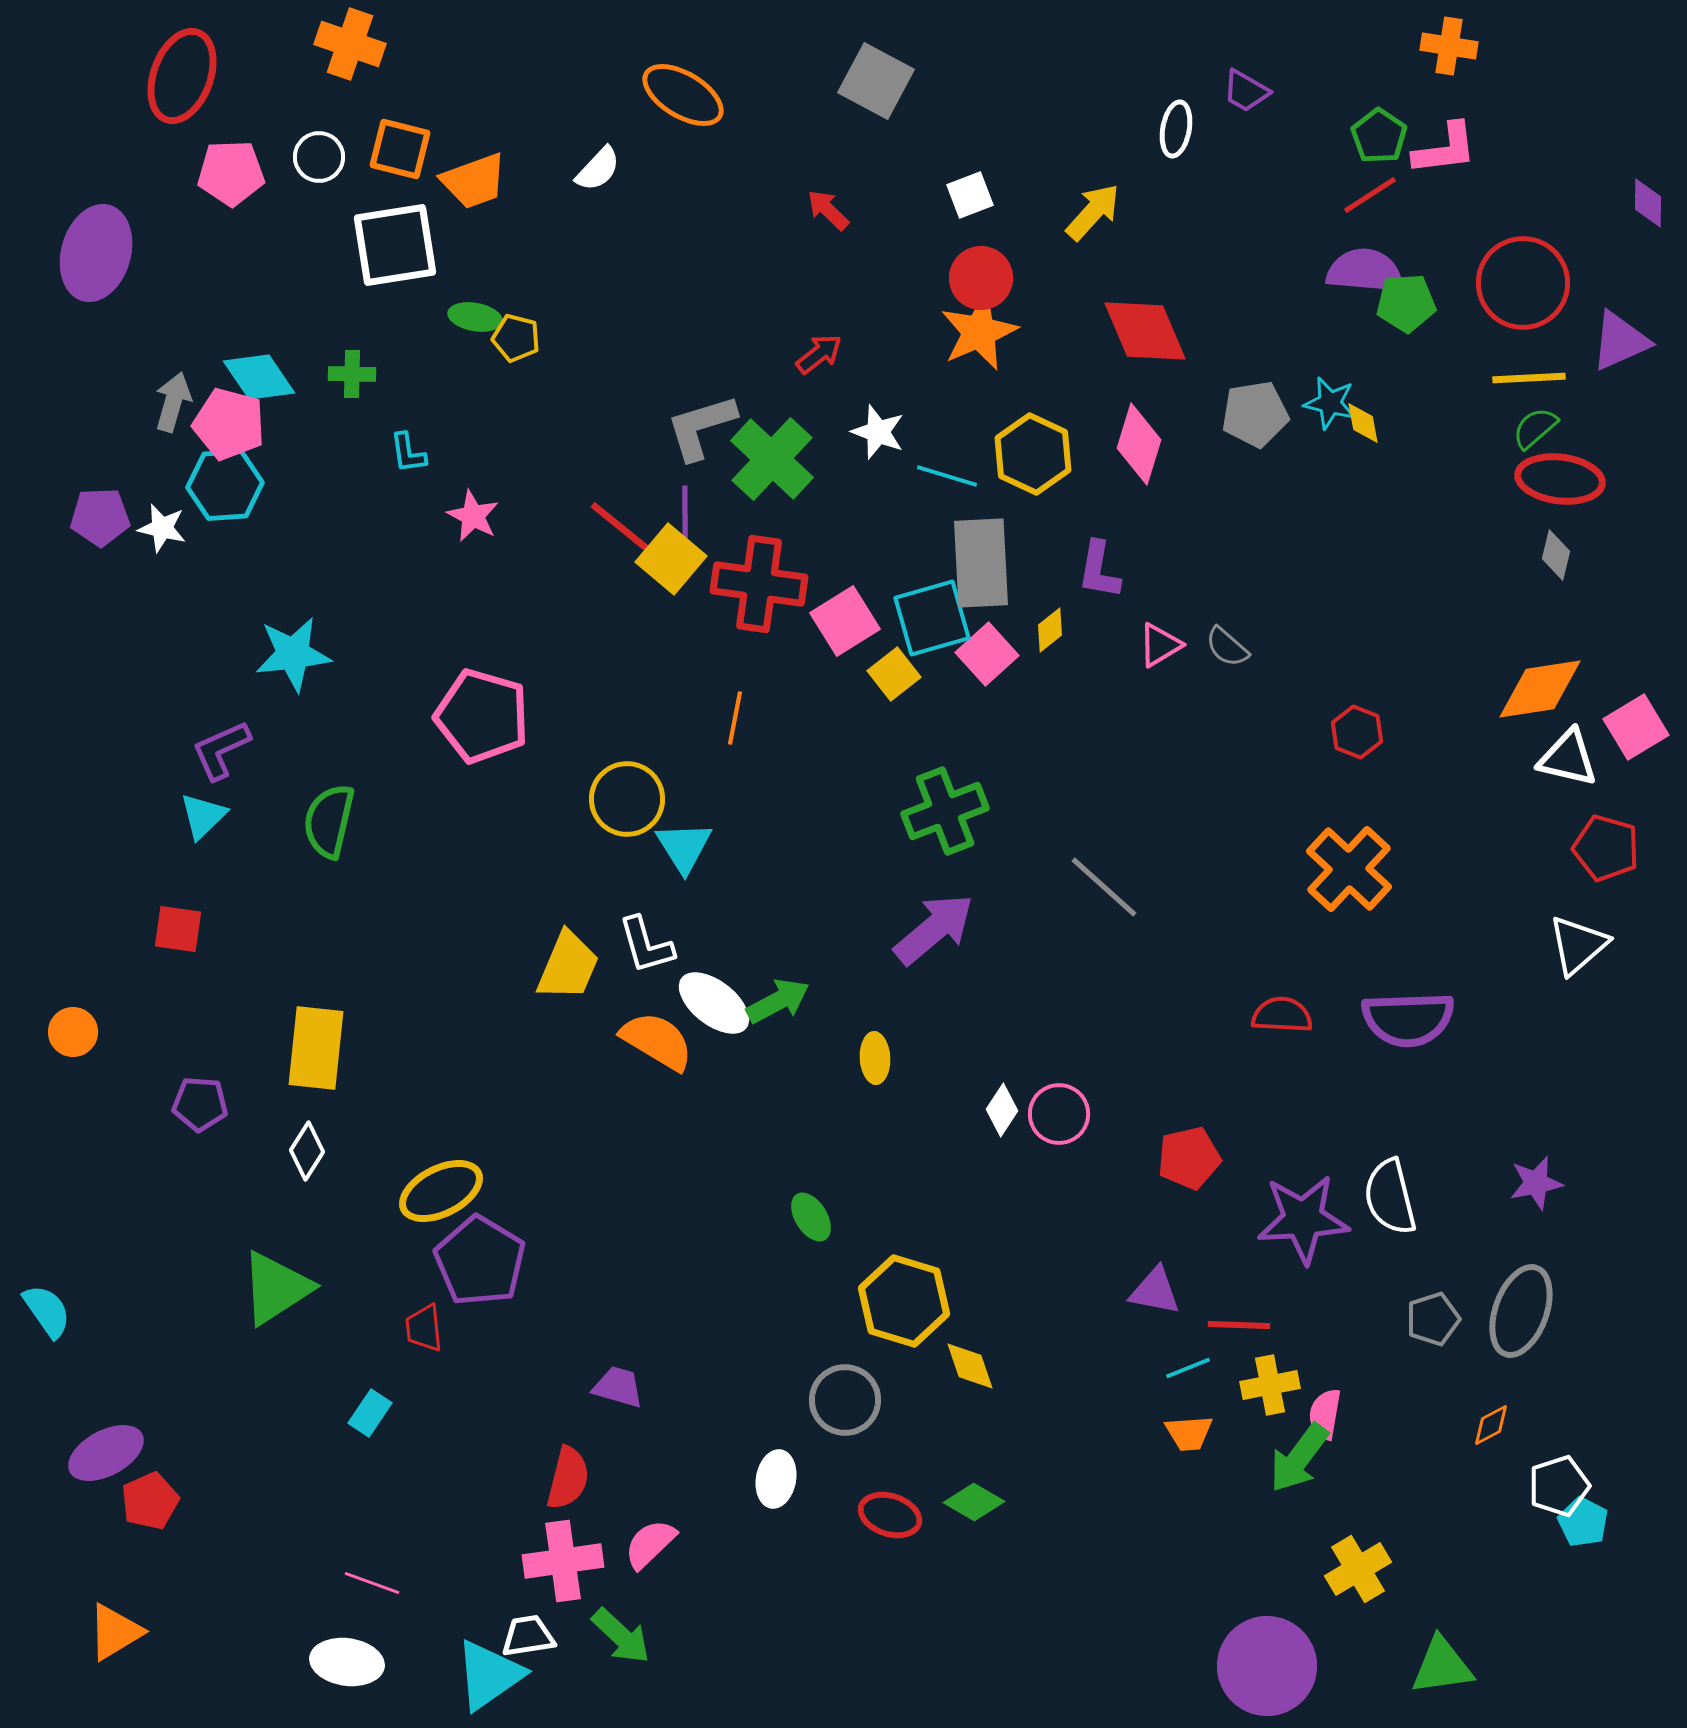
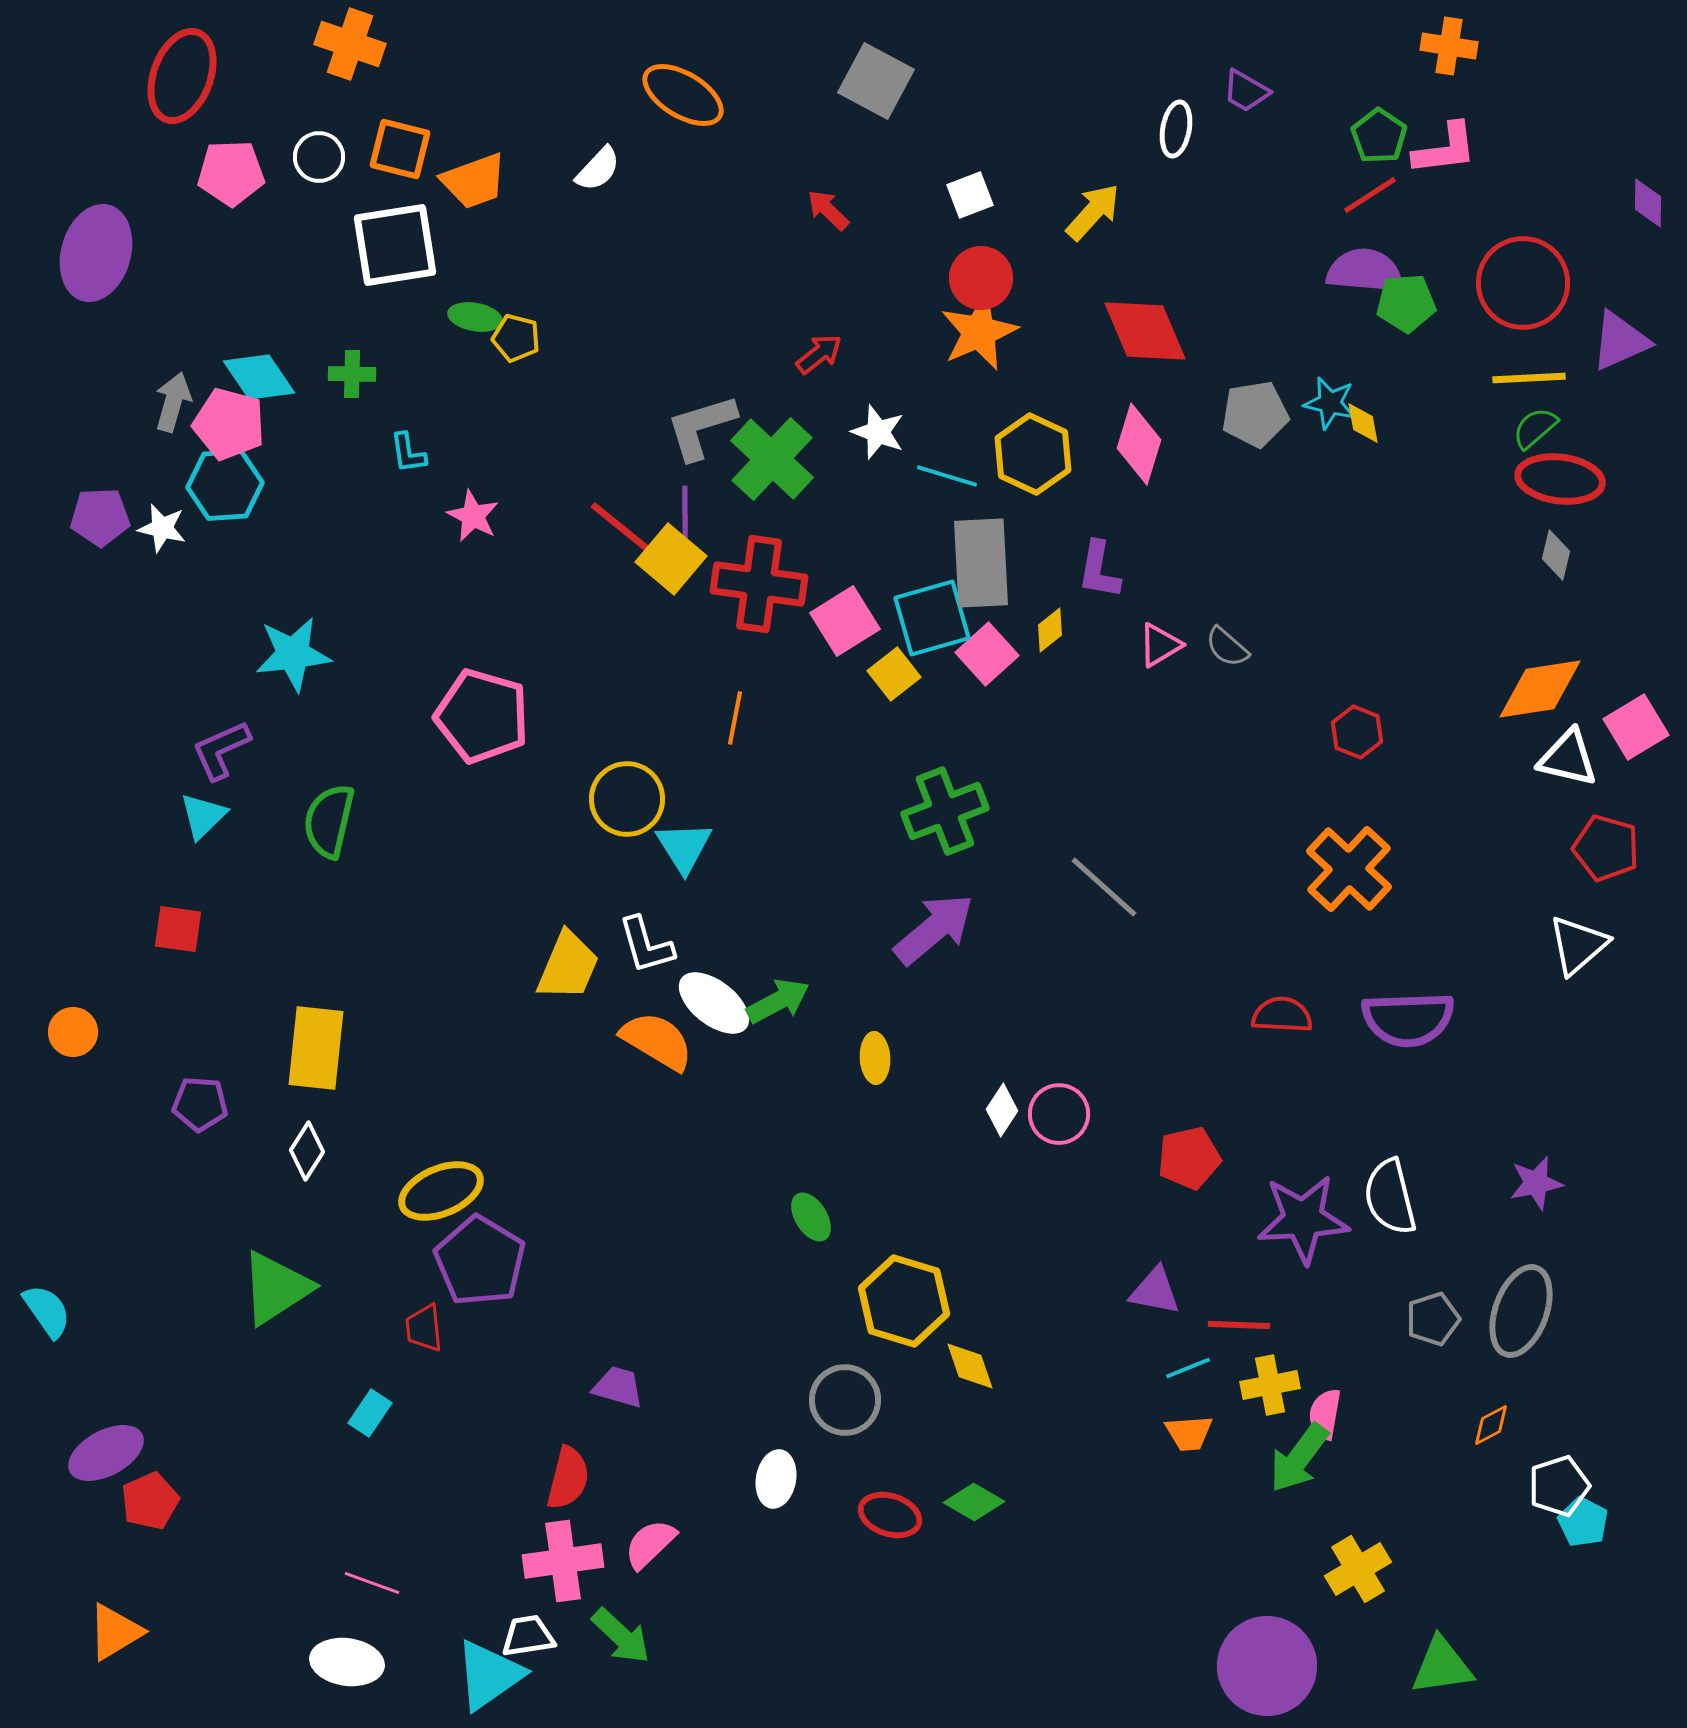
yellow ellipse at (441, 1191): rotated 4 degrees clockwise
